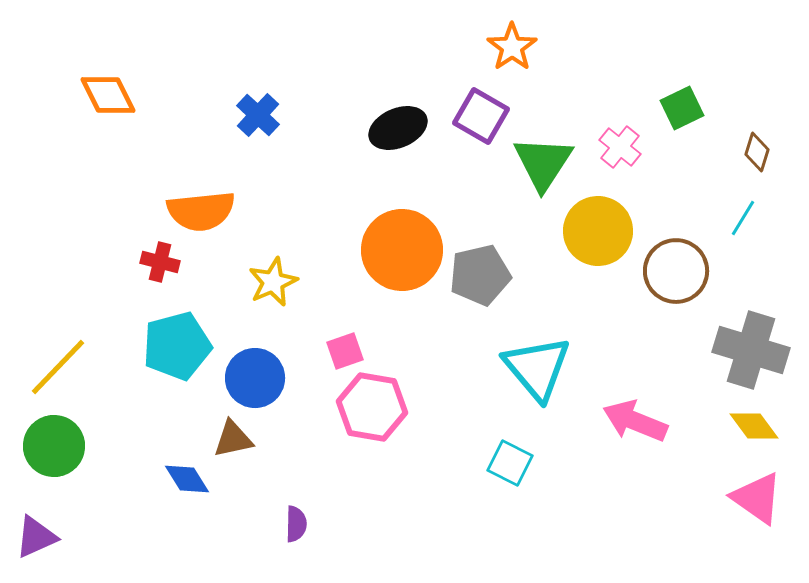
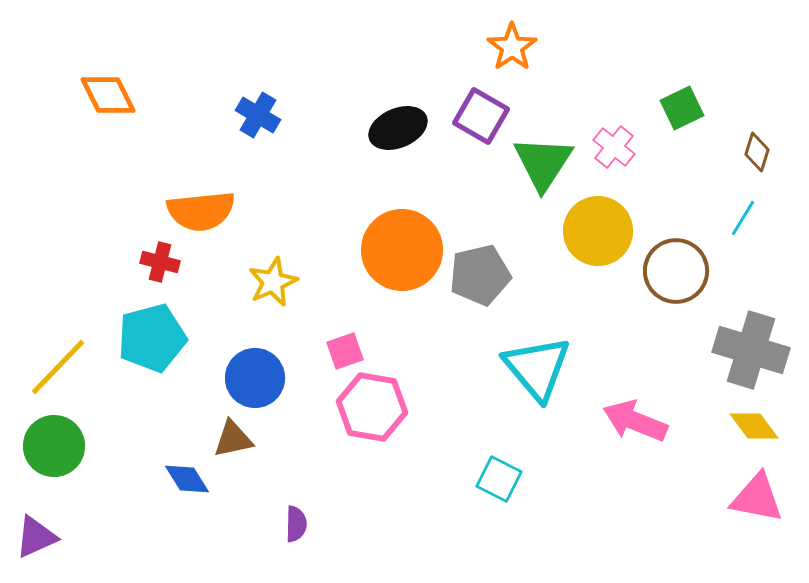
blue cross: rotated 12 degrees counterclockwise
pink cross: moved 6 px left
cyan pentagon: moved 25 px left, 8 px up
cyan square: moved 11 px left, 16 px down
pink triangle: rotated 24 degrees counterclockwise
